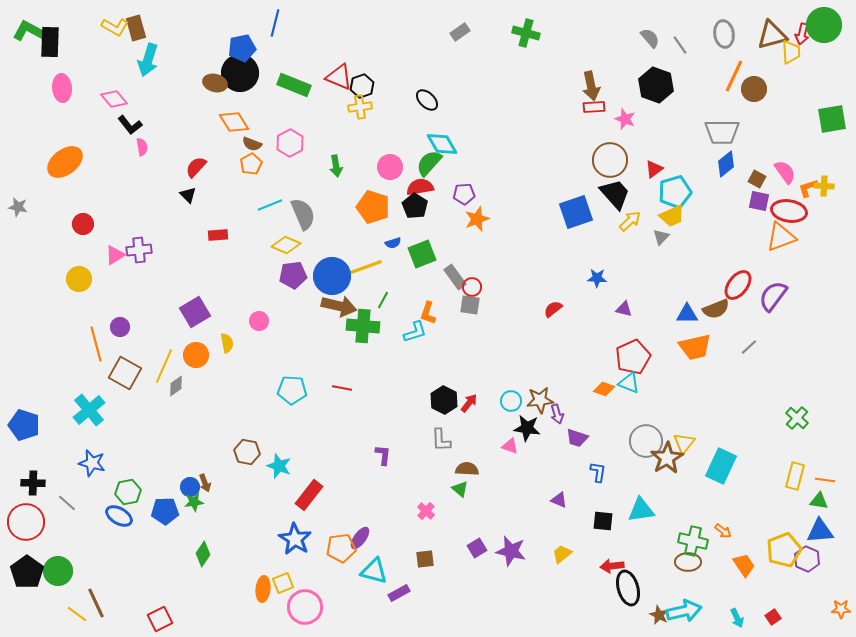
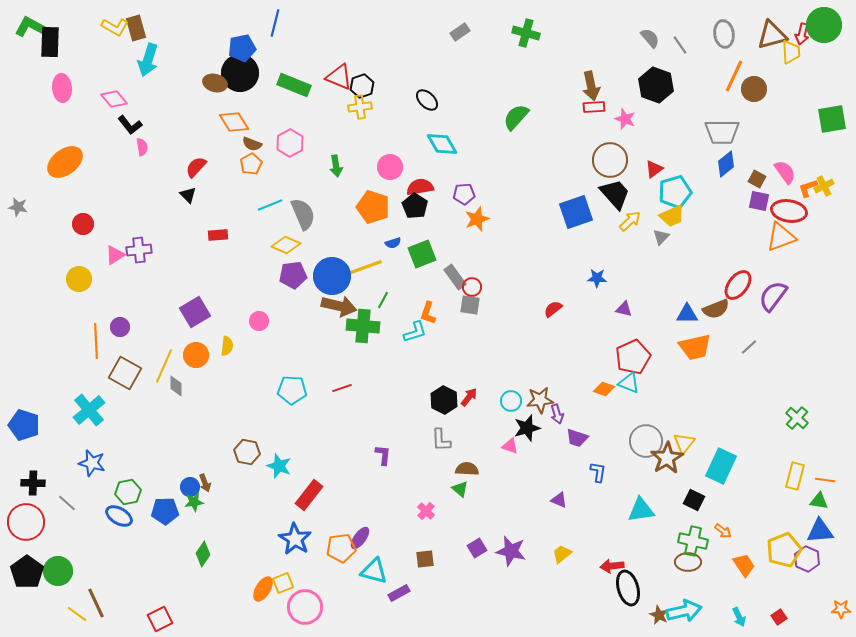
green L-shape at (29, 31): moved 2 px right, 4 px up
green semicircle at (429, 163): moved 87 px right, 46 px up
yellow cross at (824, 186): rotated 30 degrees counterclockwise
yellow semicircle at (227, 343): moved 3 px down; rotated 18 degrees clockwise
orange line at (96, 344): moved 3 px up; rotated 12 degrees clockwise
gray diamond at (176, 386): rotated 55 degrees counterclockwise
red line at (342, 388): rotated 30 degrees counterclockwise
red arrow at (469, 403): moved 6 px up
black star at (527, 428): rotated 24 degrees counterclockwise
black square at (603, 521): moved 91 px right, 21 px up; rotated 20 degrees clockwise
orange ellipse at (263, 589): rotated 25 degrees clockwise
red square at (773, 617): moved 6 px right
cyan arrow at (737, 618): moved 2 px right, 1 px up
